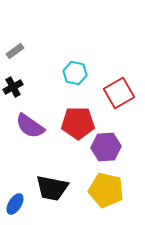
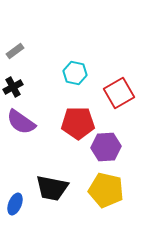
purple semicircle: moved 9 px left, 4 px up
blue ellipse: rotated 10 degrees counterclockwise
